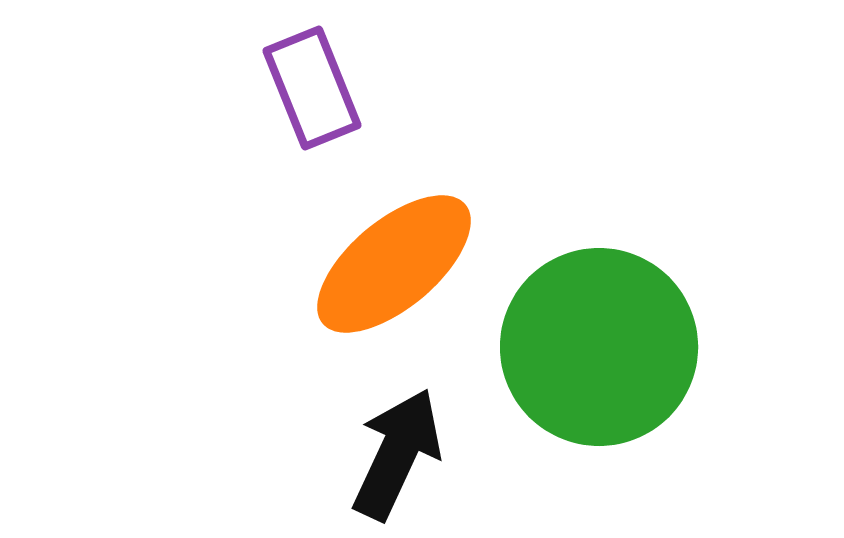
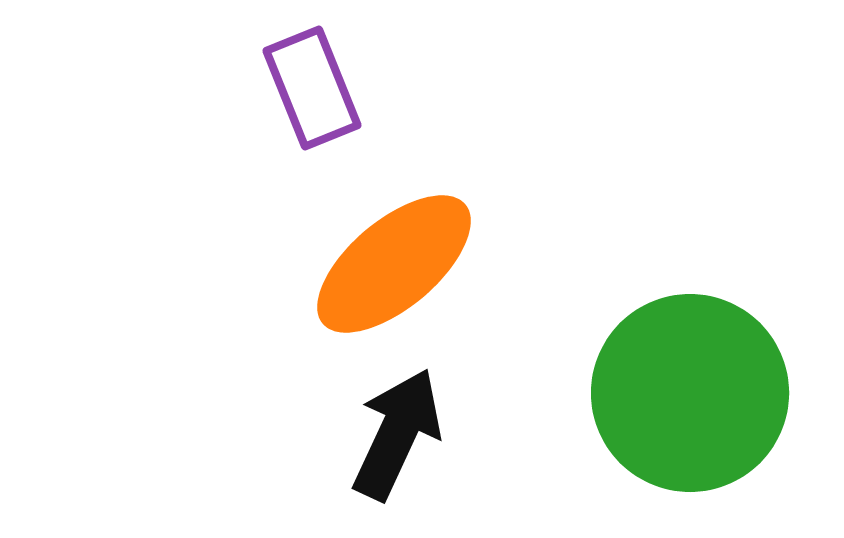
green circle: moved 91 px right, 46 px down
black arrow: moved 20 px up
